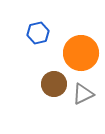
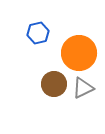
orange circle: moved 2 px left
gray triangle: moved 6 px up
